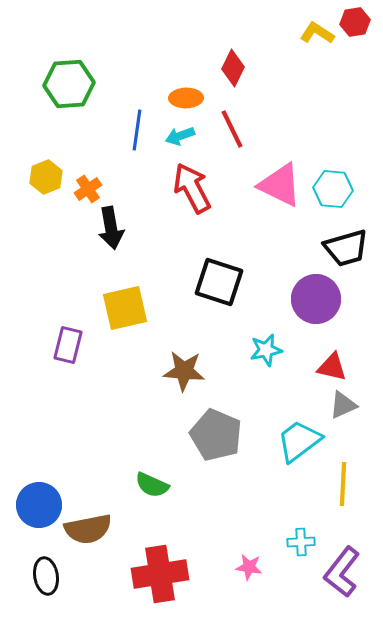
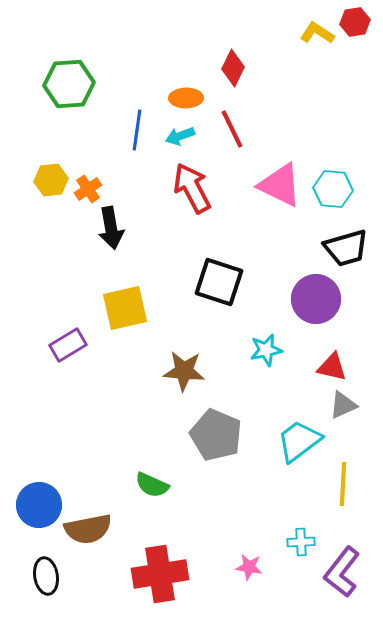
yellow hexagon: moved 5 px right, 3 px down; rotated 16 degrees clockwise
purple rectangle: rotated 45 degrees clockwise
